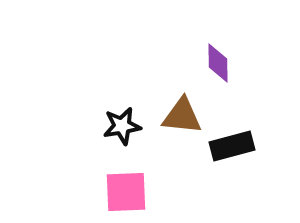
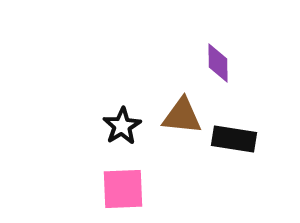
black star: rotated 21 degrees counterclockwise
black rectangle: moved 2 px right, 7 px up; rotated 24 degrees clockwise
pink square: moved 3 px left, 3 px up
